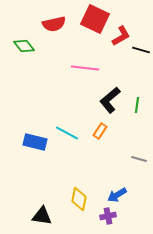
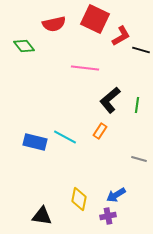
cyan line: moved 2 px left, 4 px down
blue arrow: moved 1 px left
